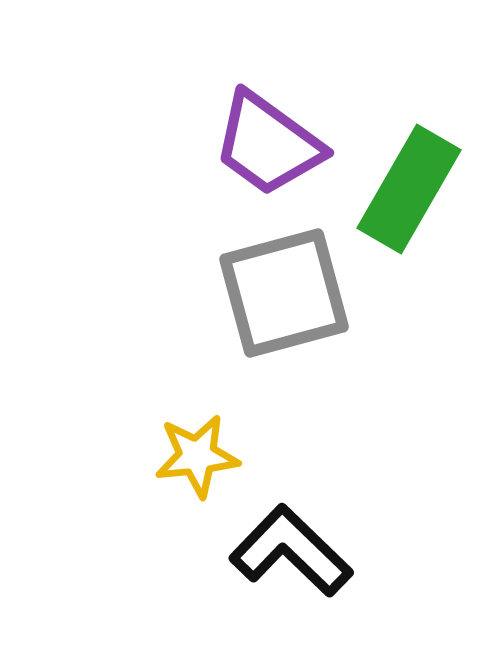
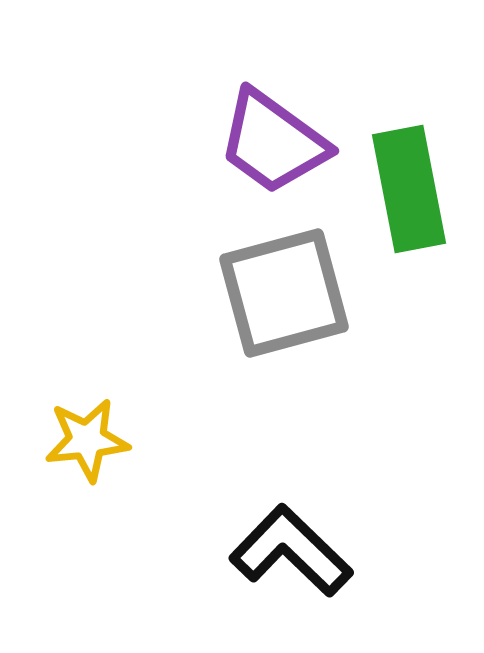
purple trapezoid: moved 5 px right, 2 px up
green rectangle: rotated 41 degrees counterclockwise
yellow star: moved 110 px left, 16 px up
